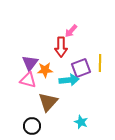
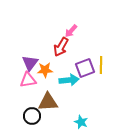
red arrow: rotated 30 degrees clockwise
yellow line: moved 1 px right, 2 px down
purple square: moved 4 px right
pink triangle: rotated 24 degrees counterclockwise
brown triangle: rotated 45 degrees clockwise
black circle: moved 10 px up
